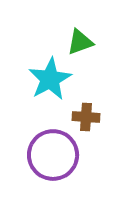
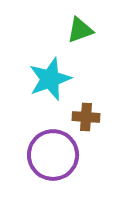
green triangle: moved 12 px up
cyan star: rotated 9 degrees clockwise
